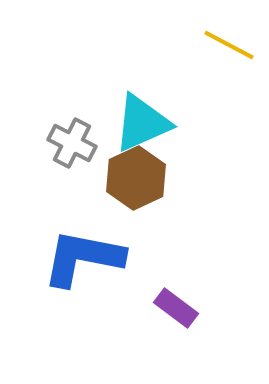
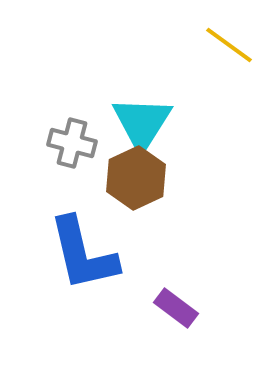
yellow line: rotated 8 degrees clockwise
cyan triangle: rotated 34 degrees counterclockwise
gray cross: rotated 12 degrees counterclockwise
blue L-shape: moved 4 px up; rotated 114 degrees counterclockwise
